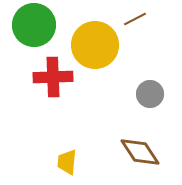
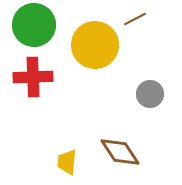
red cross: moved 20 px left
brown diamond: moved 20 px left
